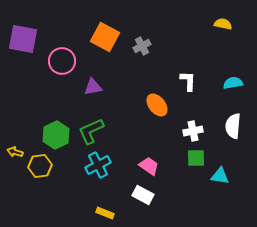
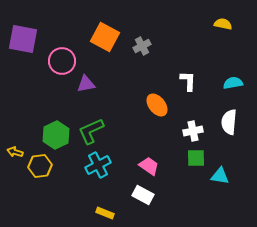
purple triangle: moved 7 px left, 3 px up
white semicircle: moved 4 px left, 4 px up
